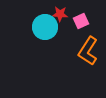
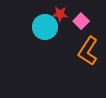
pink square: rotated 21 degrees counterclockwise
